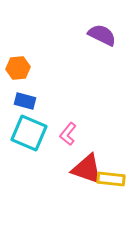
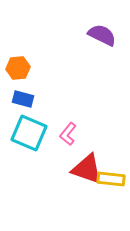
blue rectangle: moved 2 px left, 2 px up
